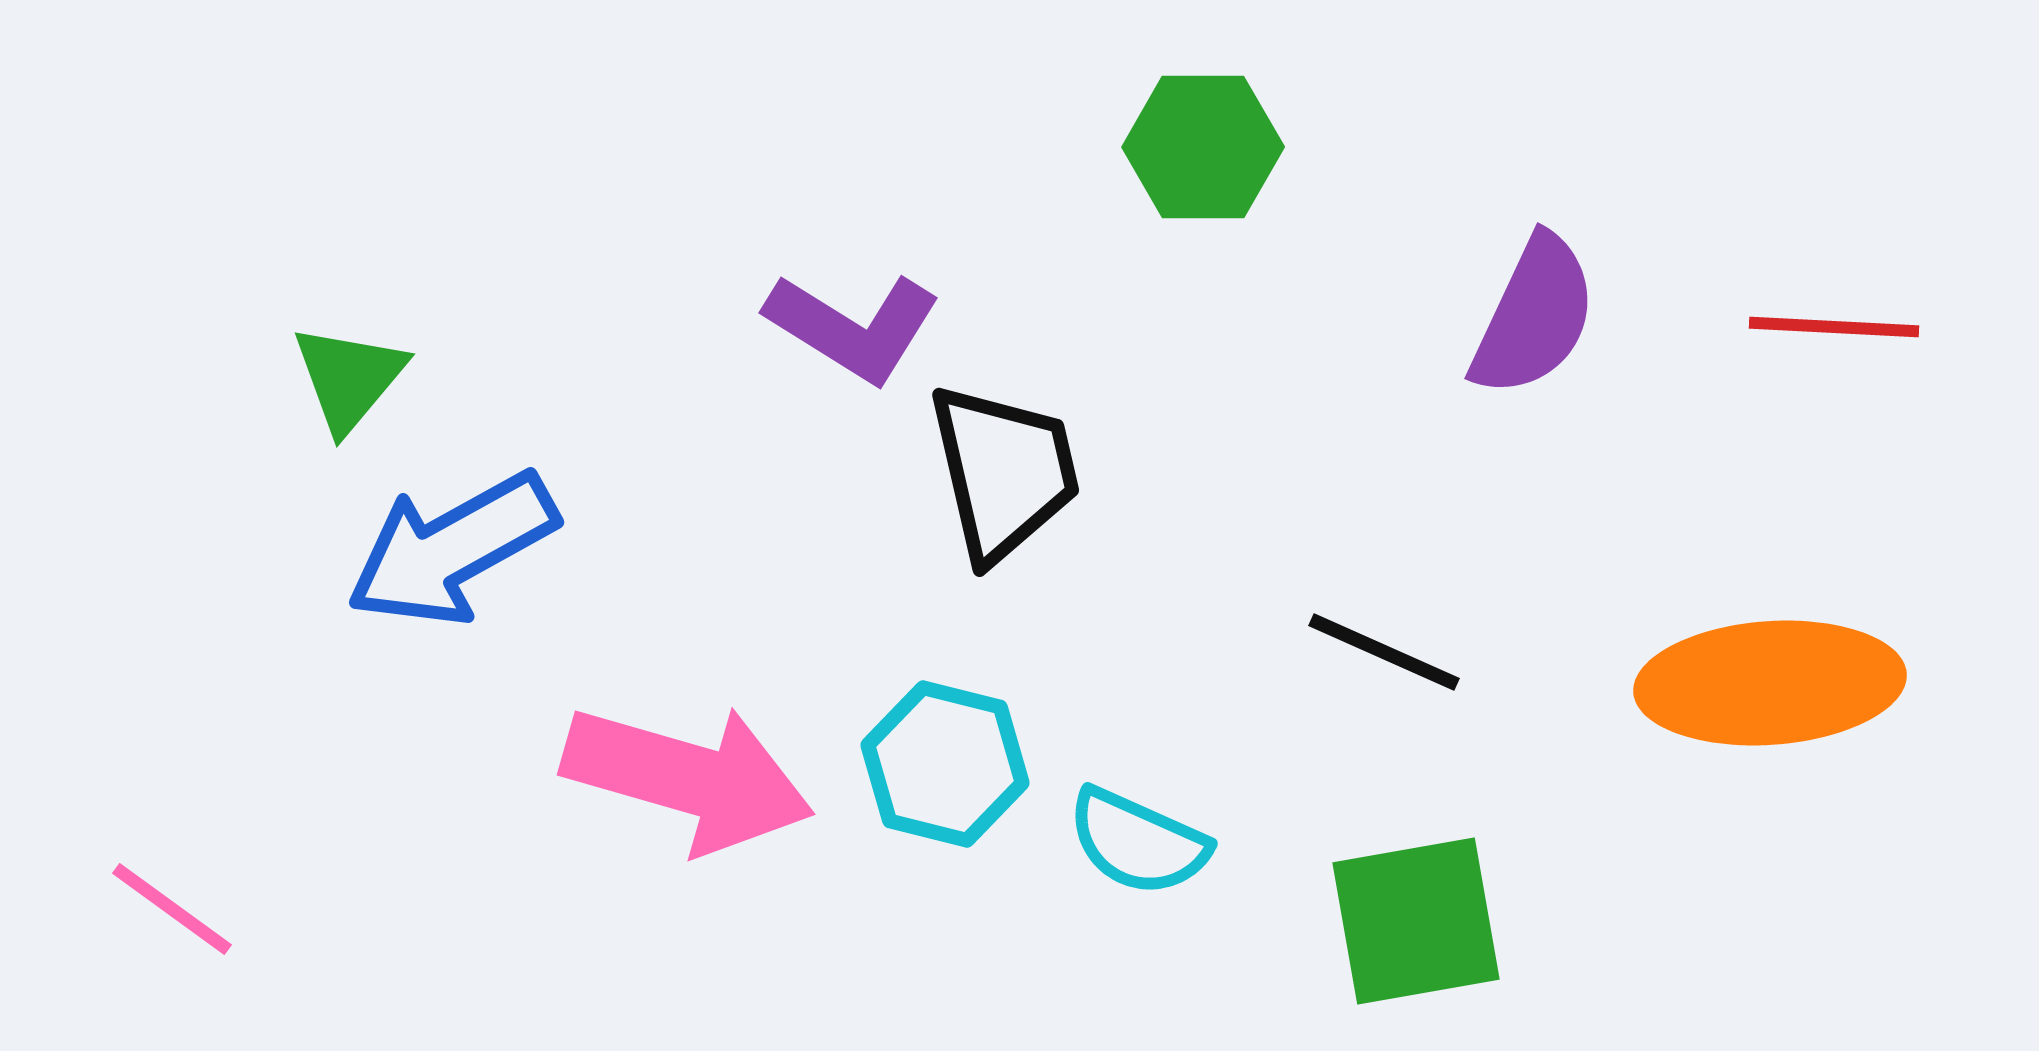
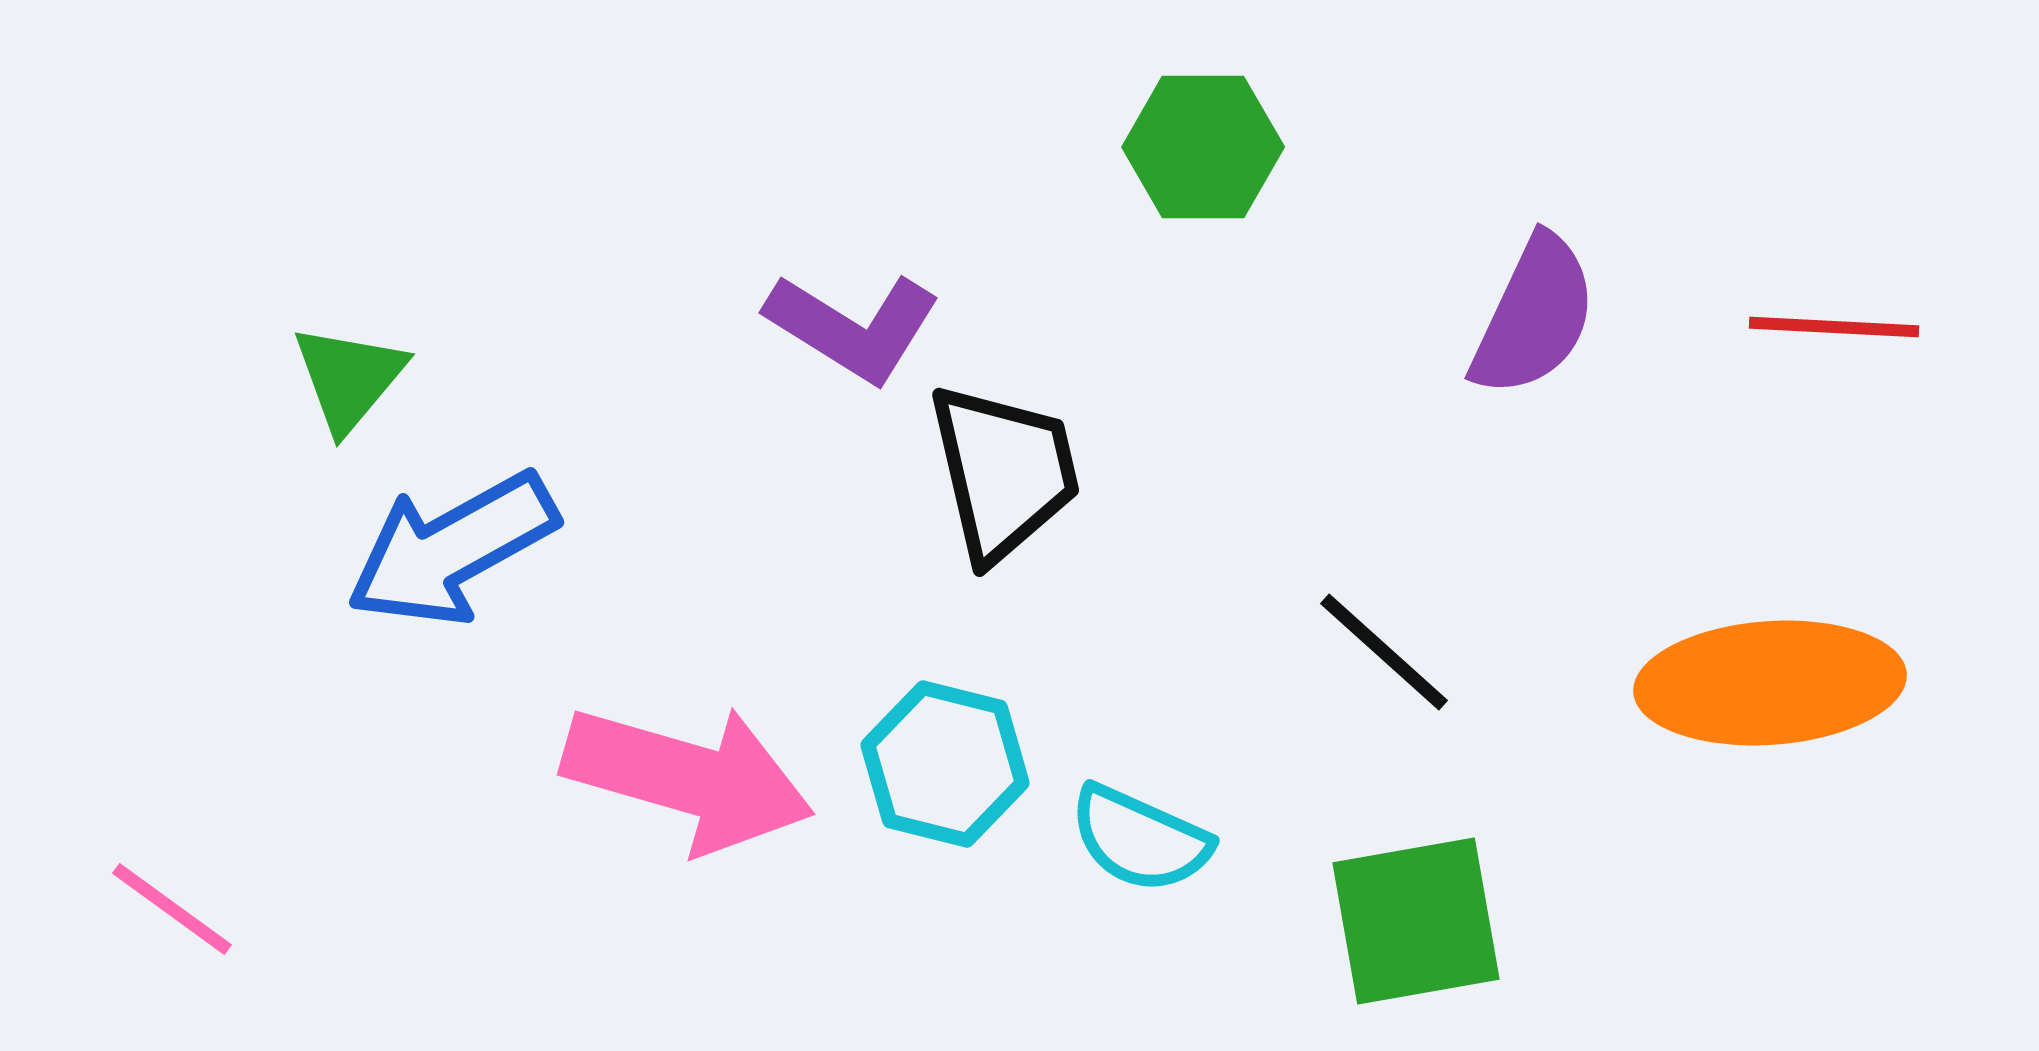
black line: rotated 18 degrees clockwise
cyan semicircle: moved 2 px right, 3 px up
